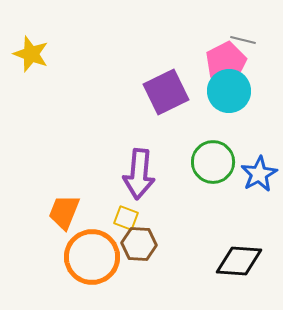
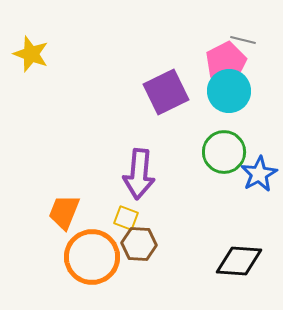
green circle: moved 11 px right, 10 px up
